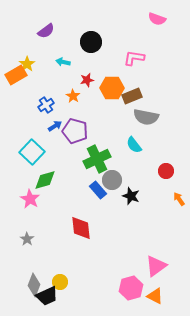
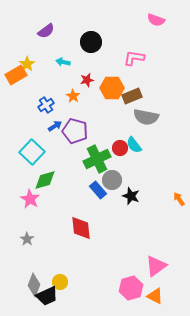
pink semicircle: moved 1 px left, 1 px down
red circle: moved 46 px left, 23 px up
